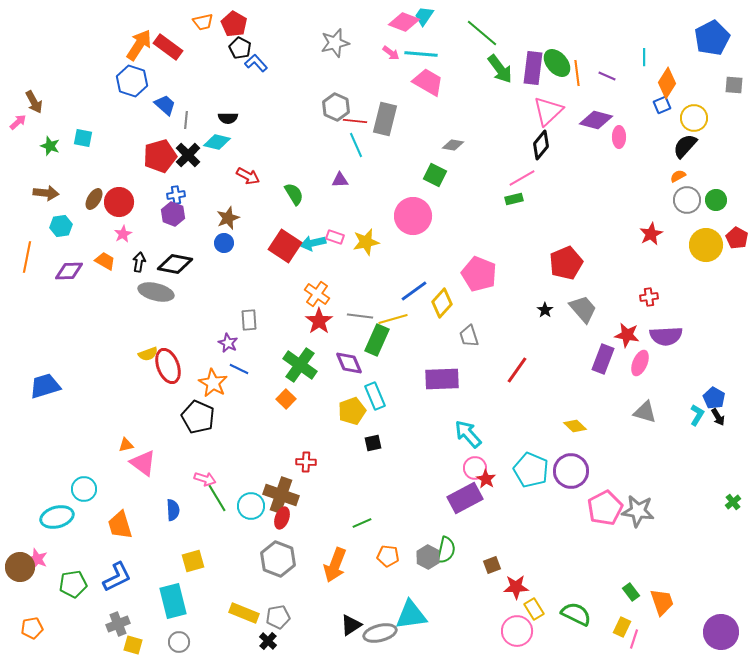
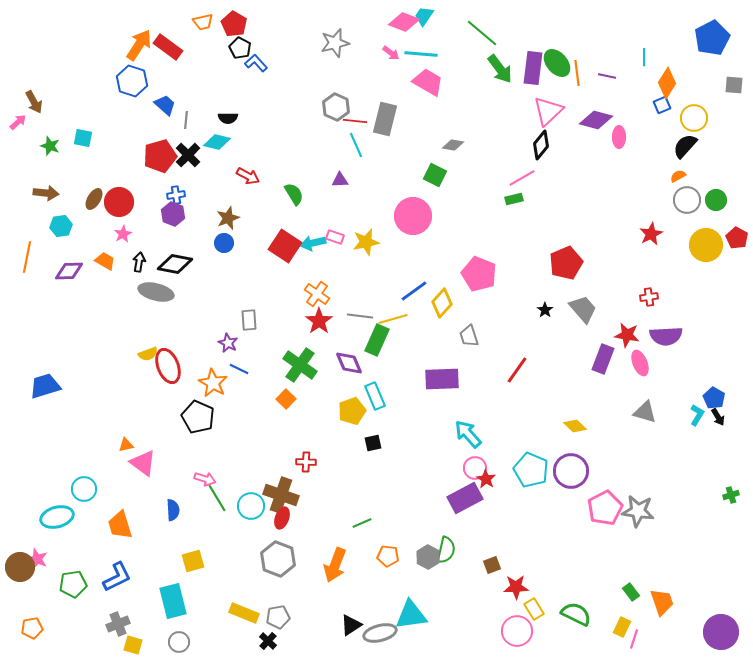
purple line at (607, 76): rotated 12 degrees counterclockwise
pink ellipse at (640, 363): rotated 45 degrees counterclockwise
green cross at (733, 502): moved 2 px left, 7 px up; rotated 21 degrees clockwise
